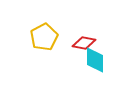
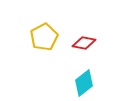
cyan diamond: moved 11 px left, 23 px down; rotated 52 degrees clockwise
